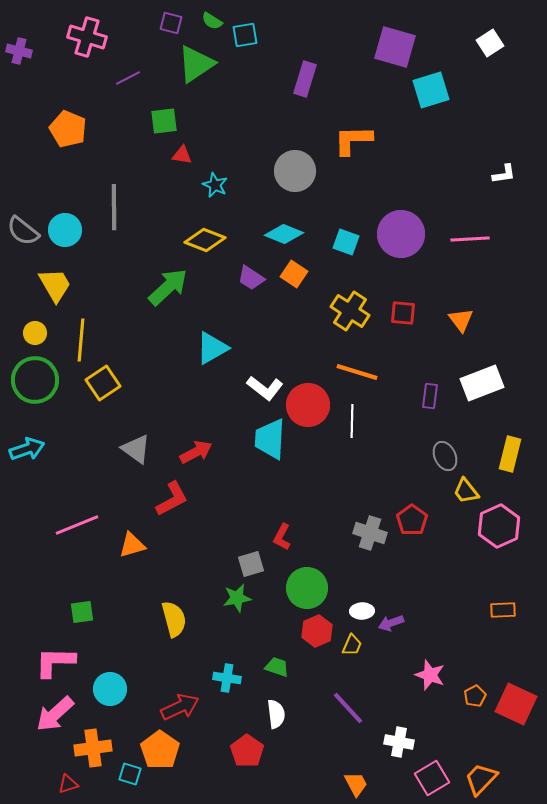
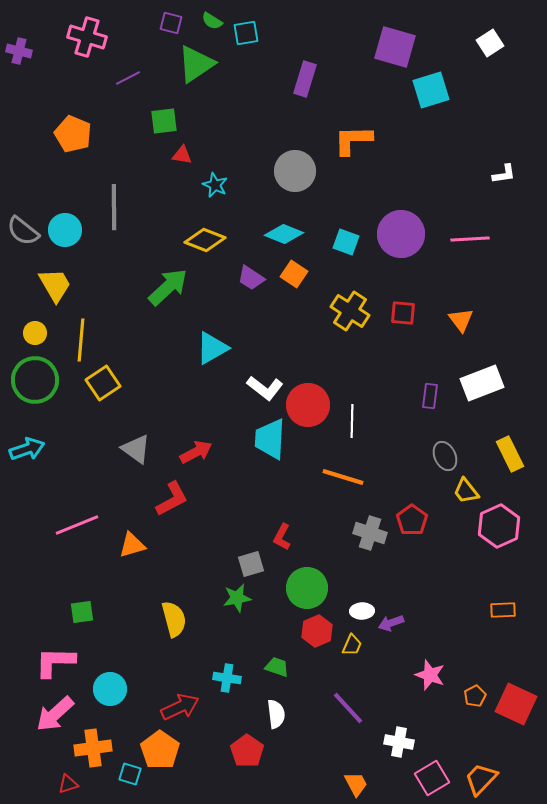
cyan square at (245, 35): moved 1 px right, 2 px up
orange pentagon at (68, 129): moved 5 px right, 5 px down
orange line at (357, 372): moved 14 px left, 105 px down
yellow rectangle at (510, 454): rotated 40 degrees counterclockwise
